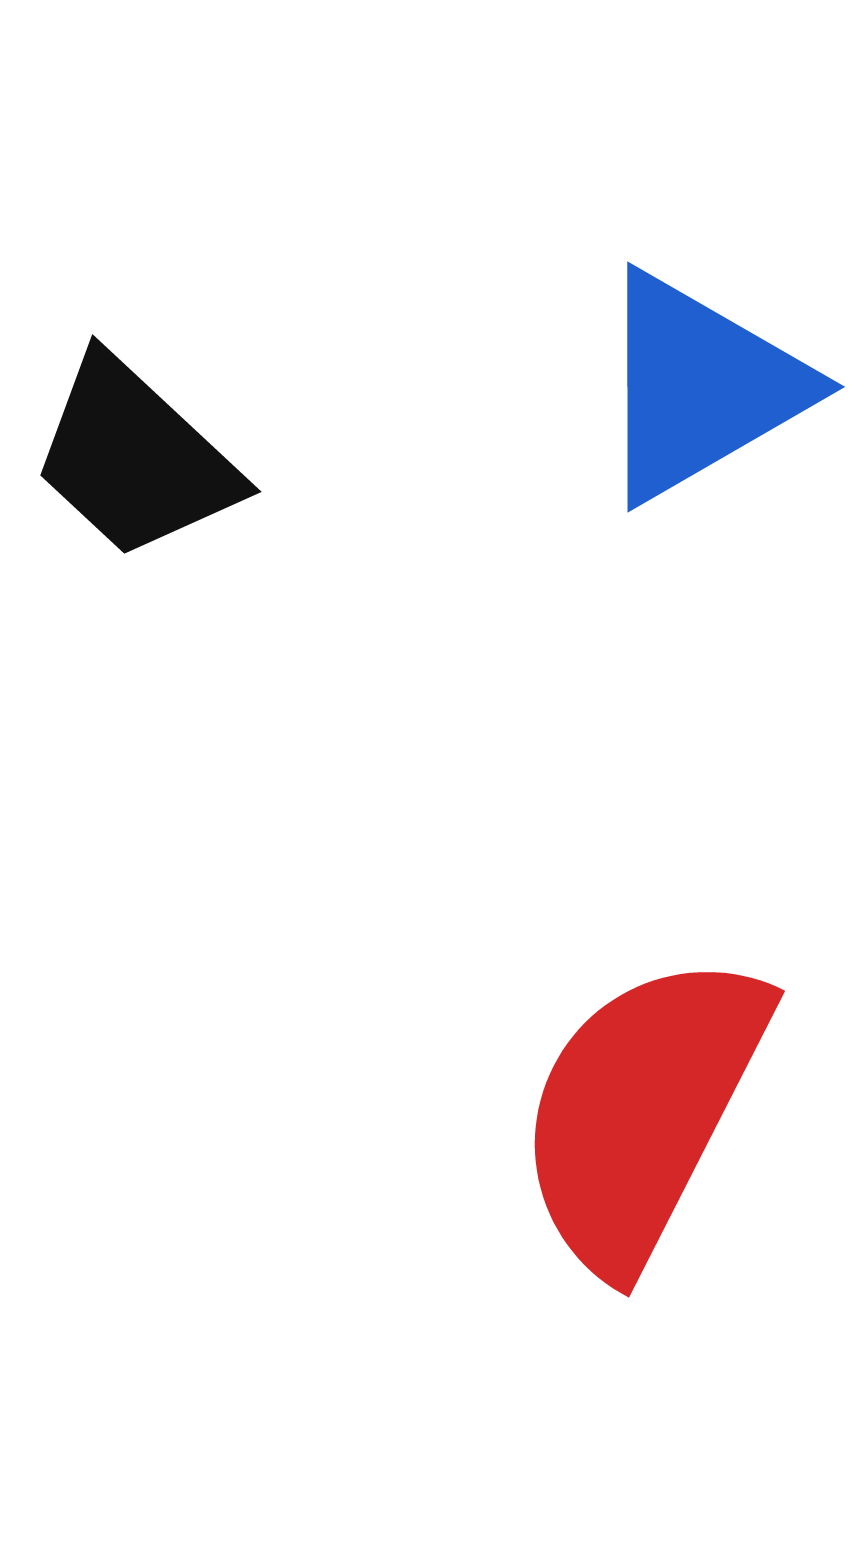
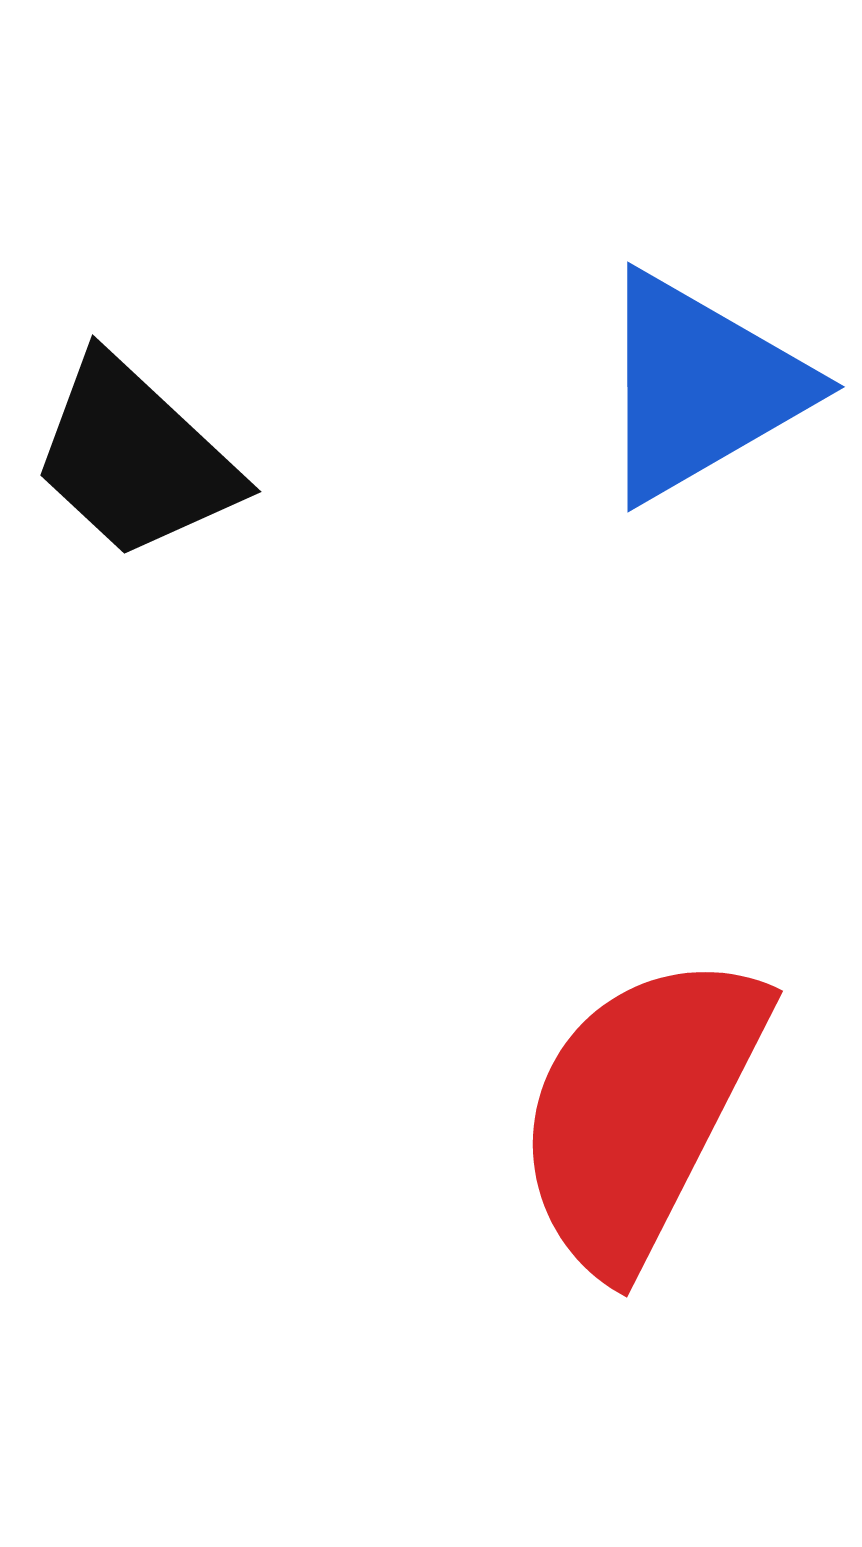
red semicircle: moved 2 px left
